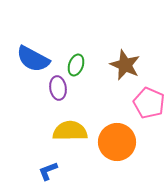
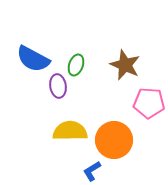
purple ellipse: moved 2 px up
pink pentagon: rotated 20 degrees counterclockwise
orange circle: moved 3 px left, 2 px up
blue L-shape: moved 44 px right; rotated 10 degrees counterclockwise
